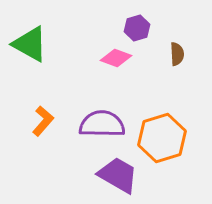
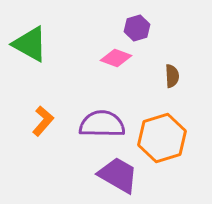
brown semicircle: moved 5 px left, 22 px down
